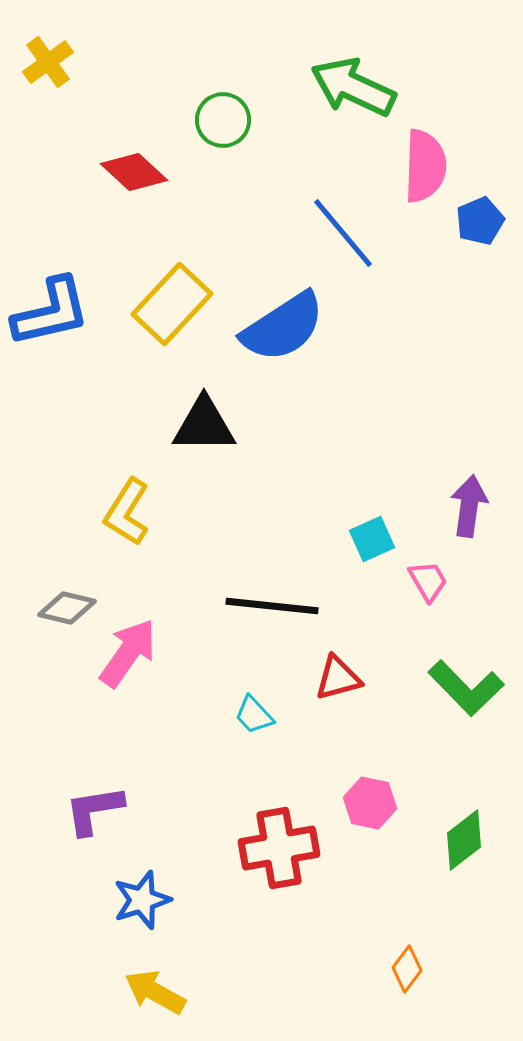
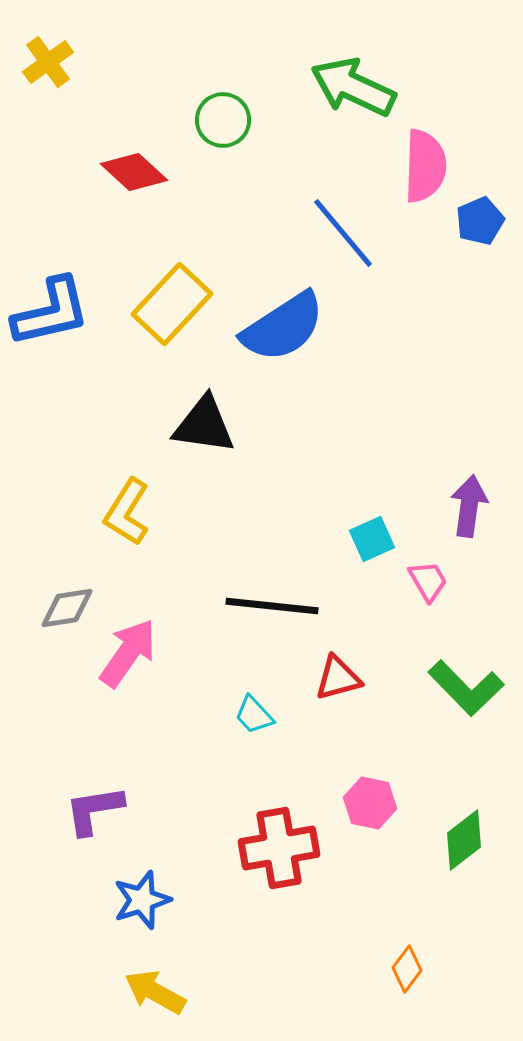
black triangle: rotated 8 degrees clockwise
gray diamond: rotated 22 degrees counterclockwise
